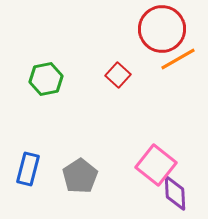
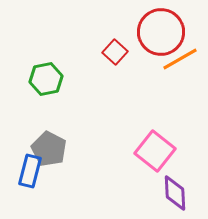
red circle: moved 1 px left, 3 px down
orange line: moved 2 px right
red square: moved 3 px left, 23 px up
pink square: moved 1 px left, 14 px up
blue rectangle: moved 2 px right, 2 px down
gray pentagon: moved 31 px left, 27 px up; rotated 12 degrees counterclockwise
